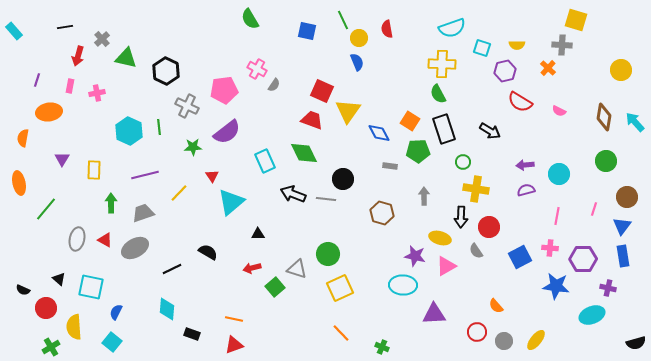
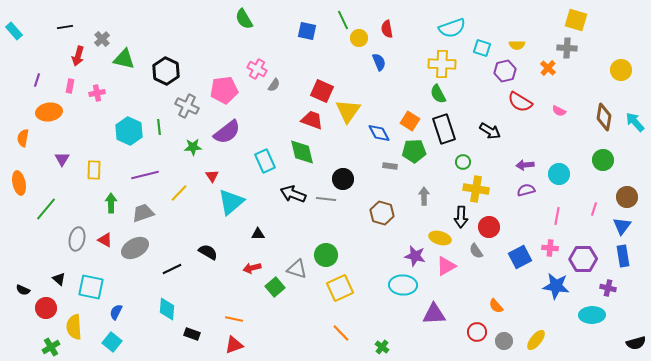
green semicircle at (250, 19): moved 6 px left
gray cross at (562, 45): moved 5 px right, 3 px down
green triangle at (126, 58): moved 2 px left, 1 px down
blue semicircle at (357, 62): moved 22 px right
green pentagon at (418, 151): moved 4 px left
green diamond at (304, 153): moved 2 px left, 1 px up; rotated 12 degrees clockwise
green circle at (606, 161): moved 3 px left, 1 px up
green circle at (328, 254): moved 2 px left, 1 px down
cyan ellipse at (592, 315): rotated 20 degrees clockwise
green cross at (382, 347): rotated 16 degrees clockwise
